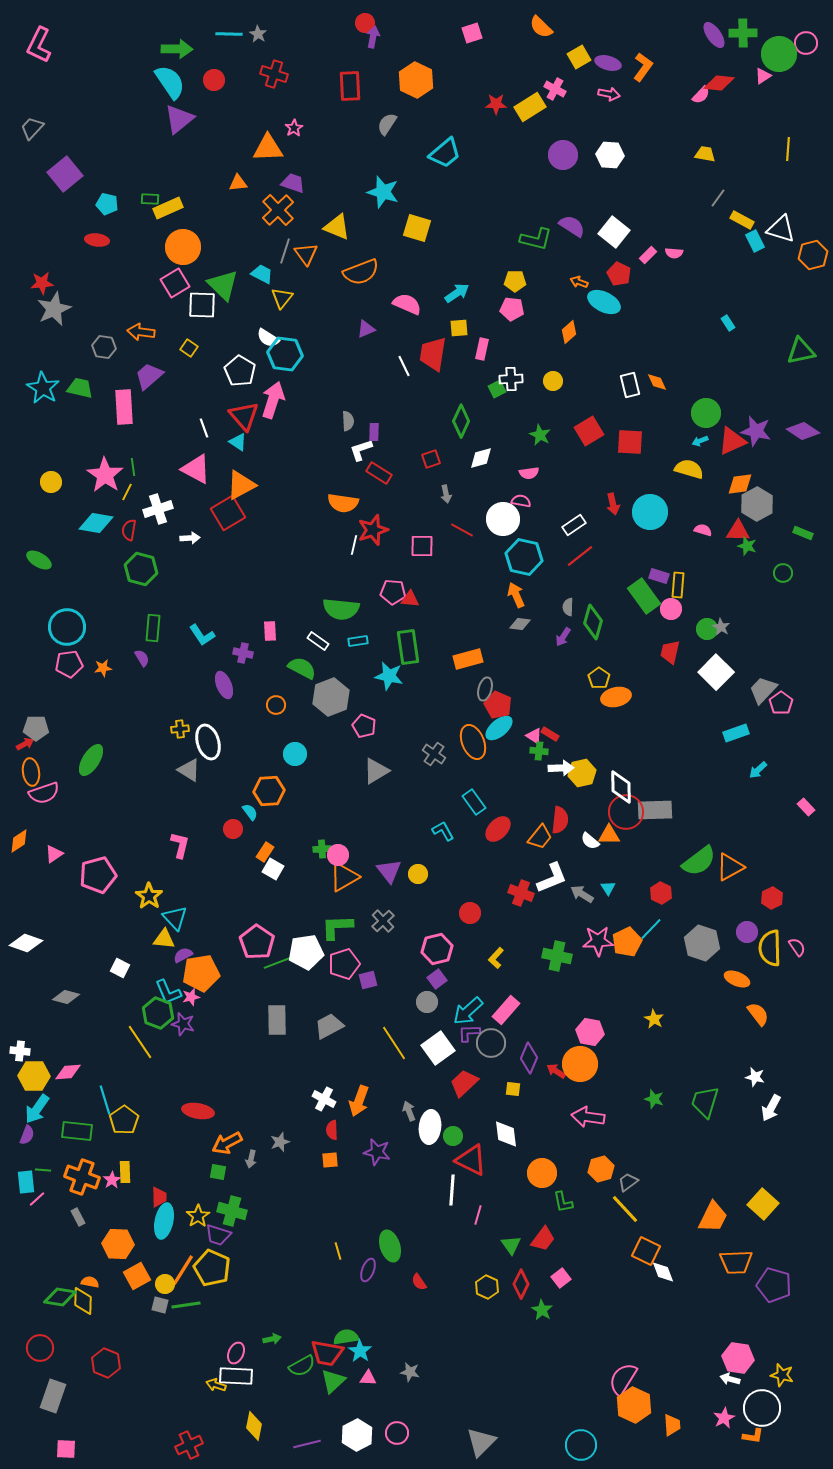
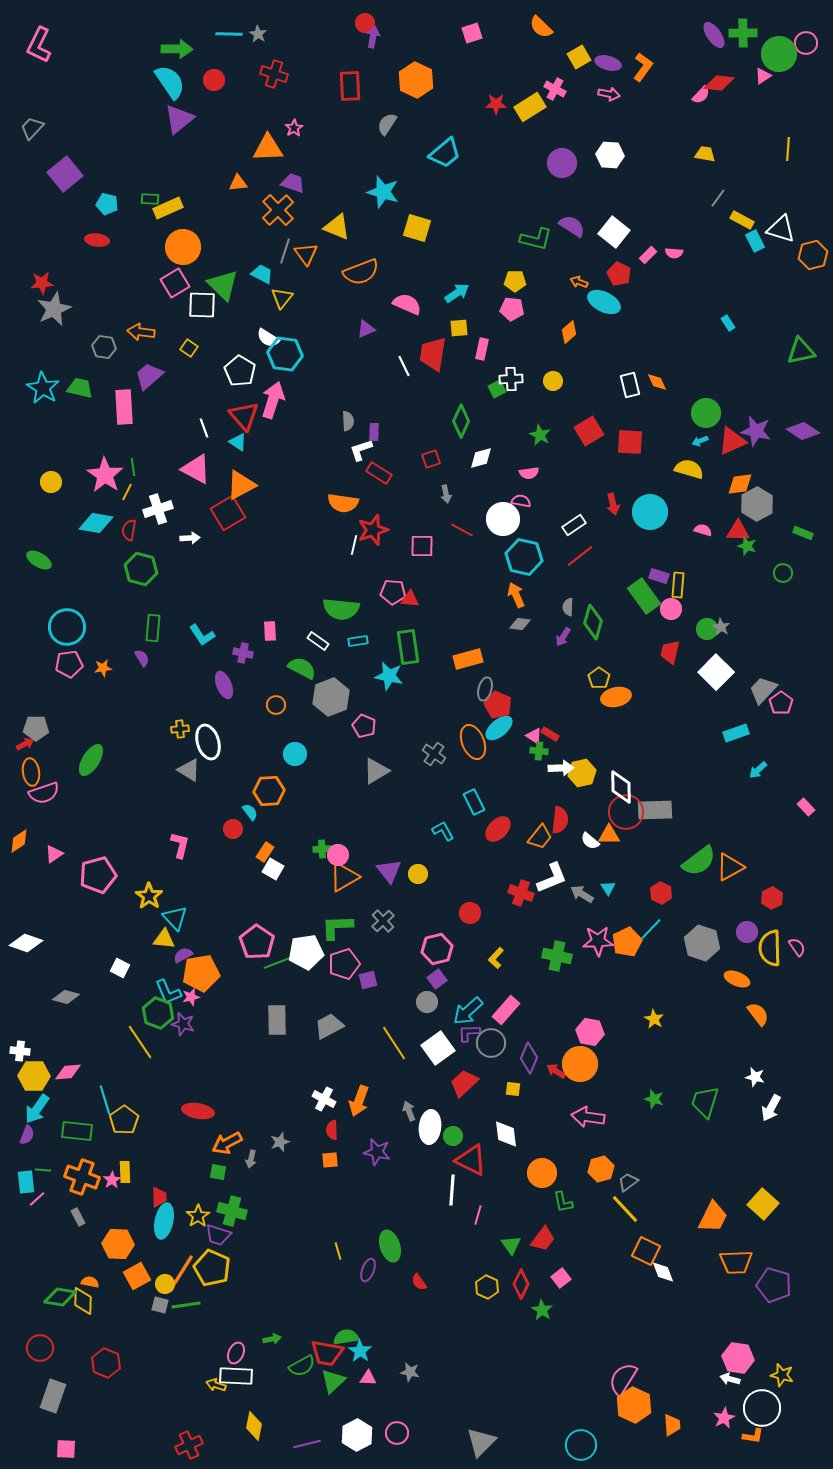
purple circle at (563, 155): moved 1 px left, 8 px down
cyan rectangle at (474, 802): rotated 10 degrees clockwise
